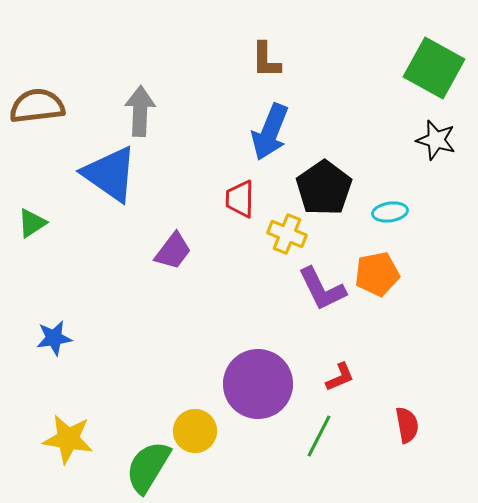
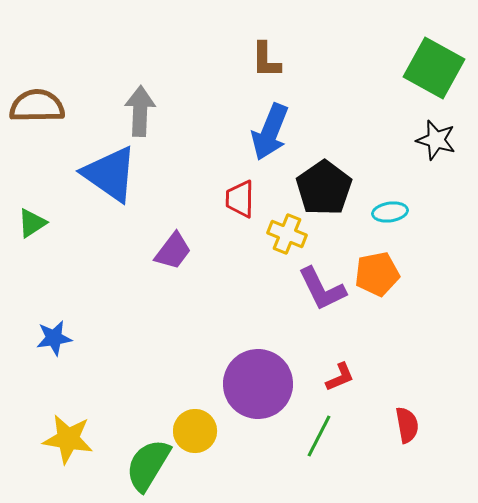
brown semicircle: rotated 6 degrees clockwise
green semicircle: moved 2 px up
